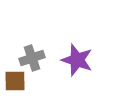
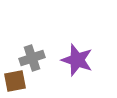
brown square: rotated 10 degrees counterclockwise
